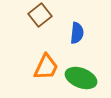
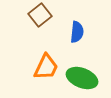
blue semicircle: moved 1 px up
green ellipse: moved 1 px right
